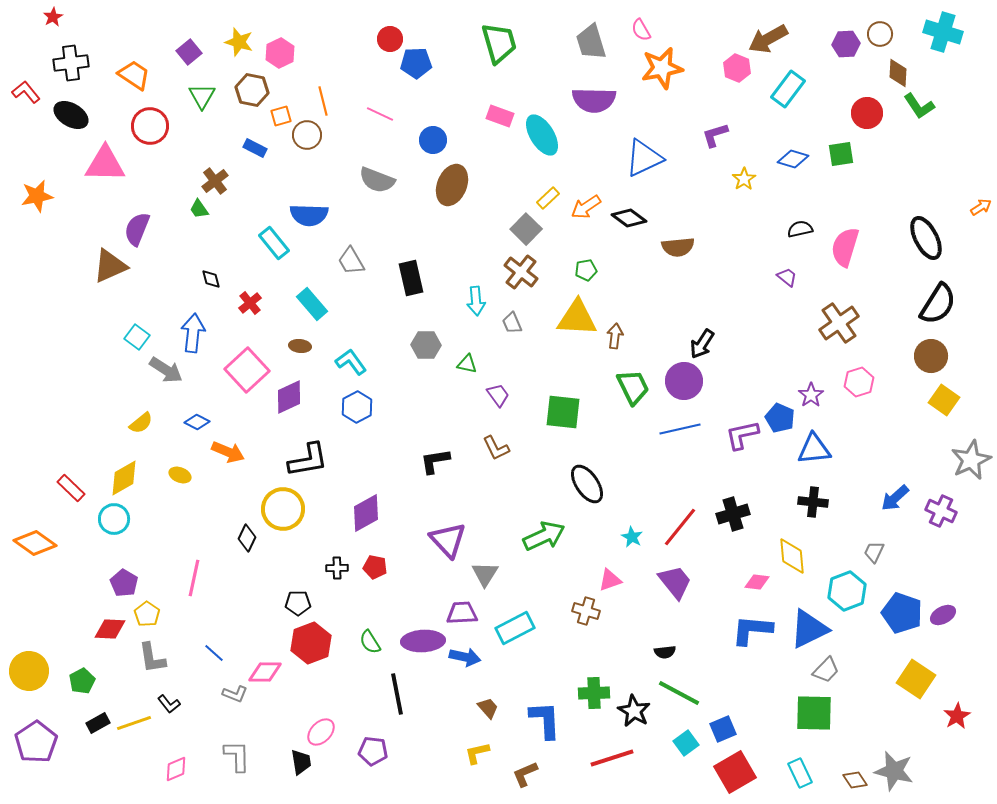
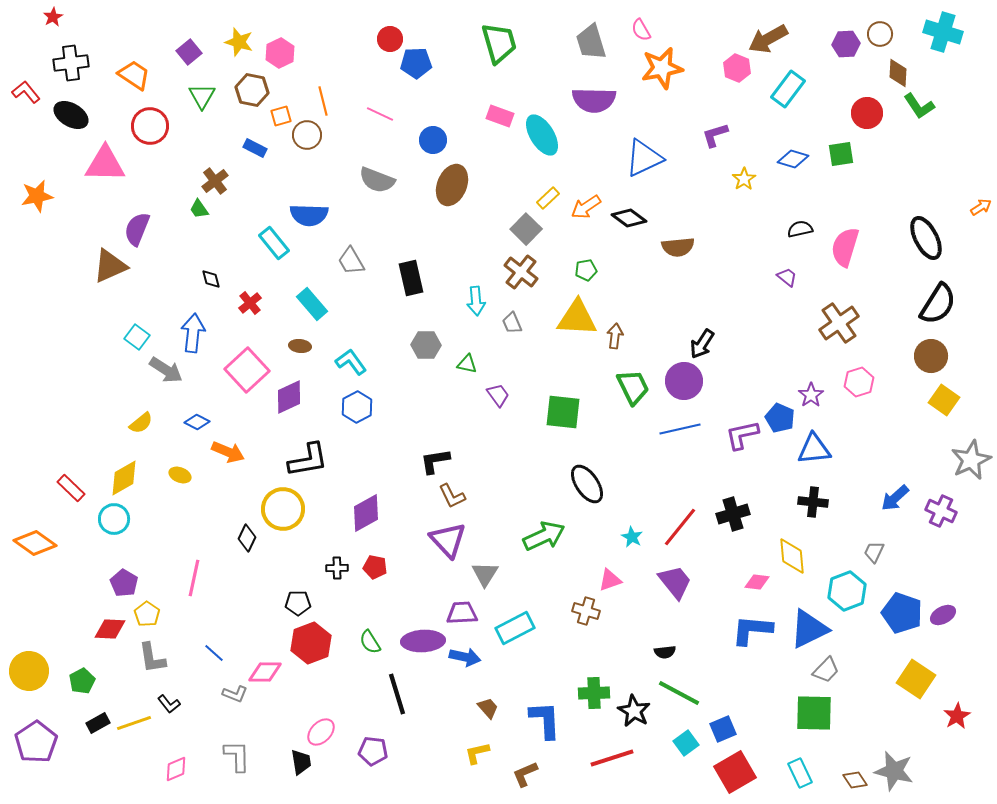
brown L-shape at (496, 448): moved 44 px left, 48 px down
black line at (397, 694): rotated 6 degrees counterclockwise
